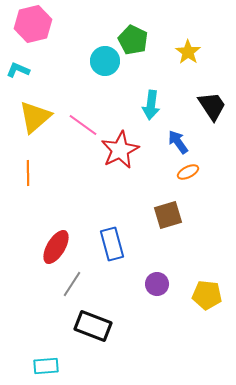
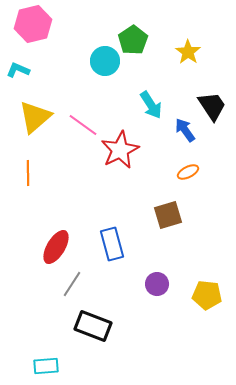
green pentagon: rotated 12 degrees clockwise
cyan arrow: rotated 40 degrees counterclockwise
blue arrow: moved 7 px right, 12 px up
